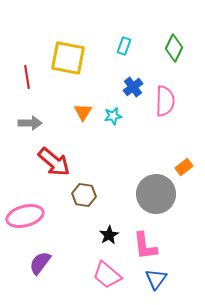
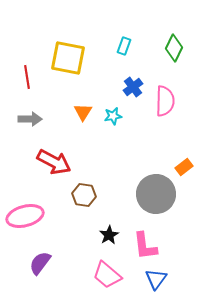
gray arrow: moved 4 px up
red arrow: rotated 12 degrees counterclockwise
